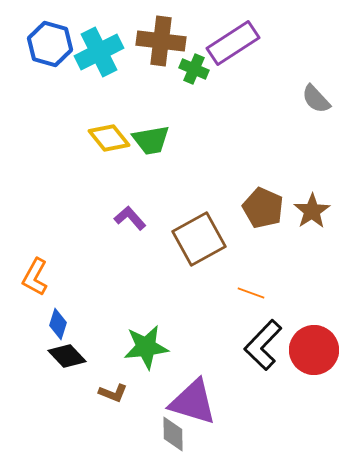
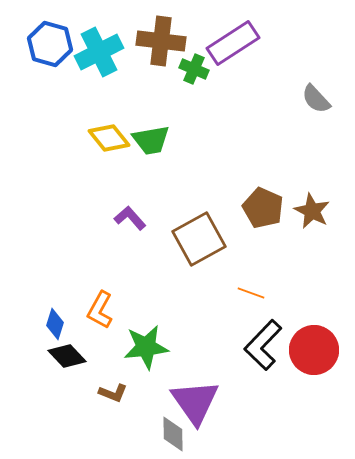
brown star: rotated 12 degrees counterclockwise
orange L-shape: moved 65 px right, 33 px down
blue diamond: moved 3 px left
purple triangle: moved 2 px right; rotated 38 degrees clockwise
